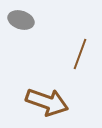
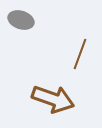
brown arrow: moved 6 px right, 3 px up
